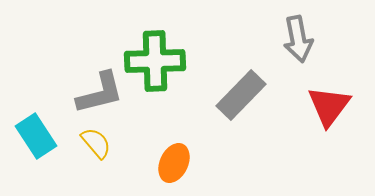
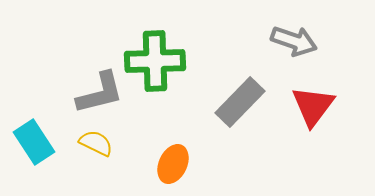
gray arrow: moved 4 px left, 2 px down; rotated 60 degrees counterclockwise
gray rectangle: moved 1 px left, 7 px down
red triangle: moved 16 px left
cyan rectangle: moved 2 px left, 6 px down
yellow semicircle: rotated 24 degrees counterclockwise
orange ellipse: moved 1 px left, 1 px down
